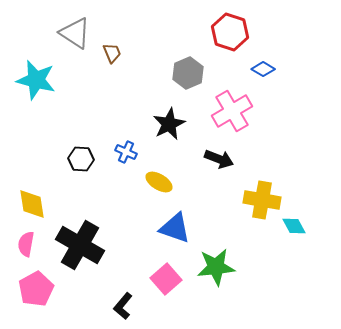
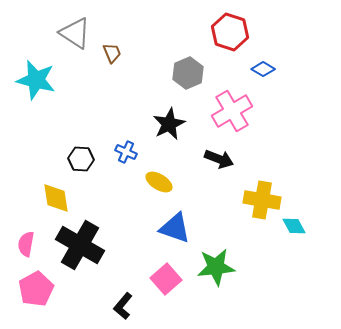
yellow diamond: moved 24 px right, 6 px up
